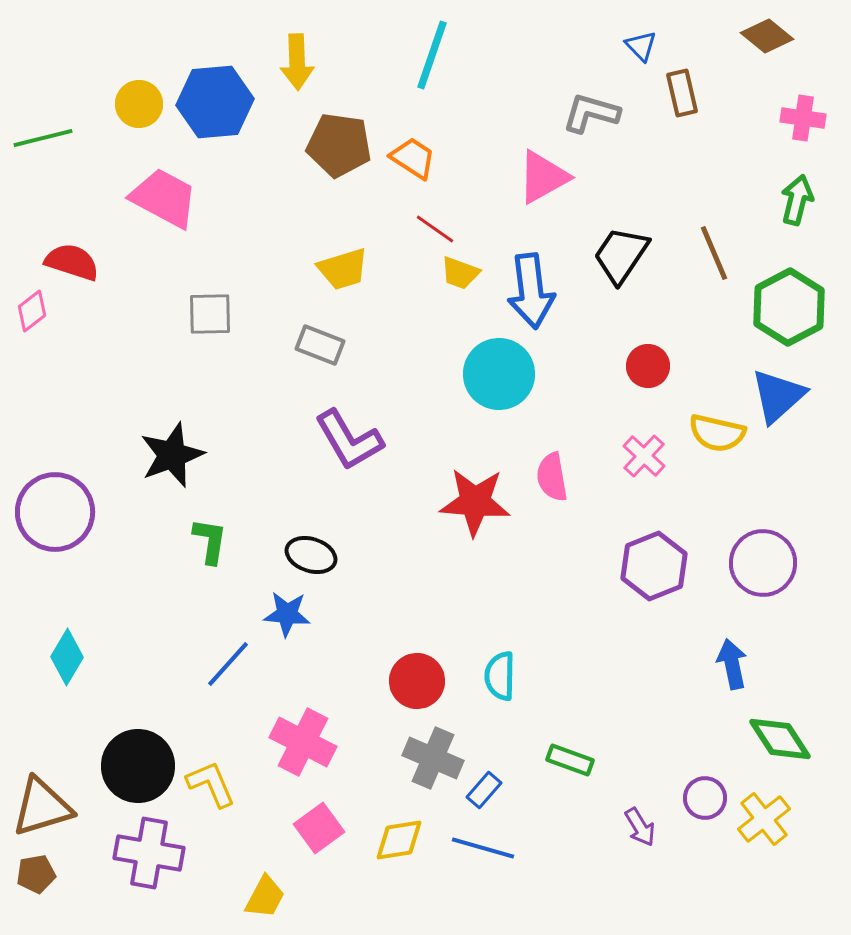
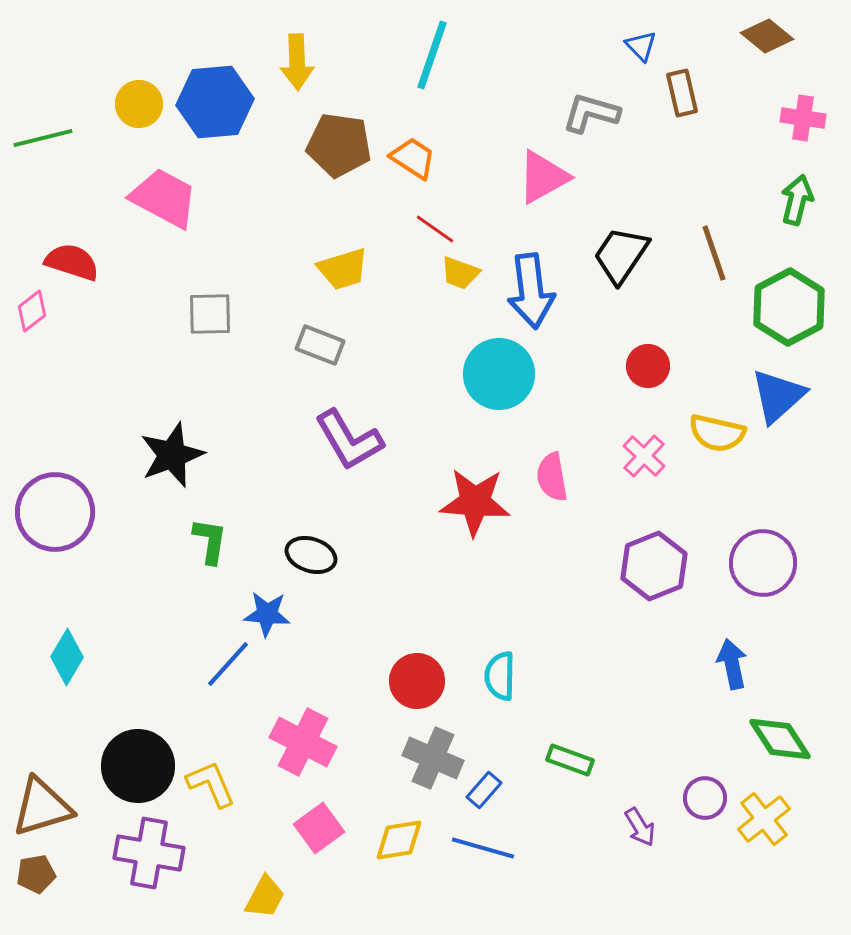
brown line at (714, 253): rotated 4 degrees clockwise
blue star at (287, 614): moved 20 px left
